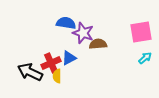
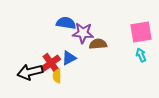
purple star: rotated 15 degrees counterclockwise
cyan arrow: moved 4 px left, 3 px up; rotated 72 degrees counterclockwise
red cross: rotated 12 degrees counterclockwise
black arrow: rotated 40 degrees counterclockwise
